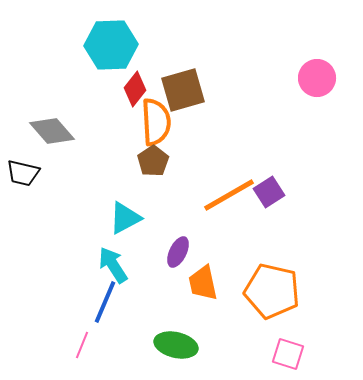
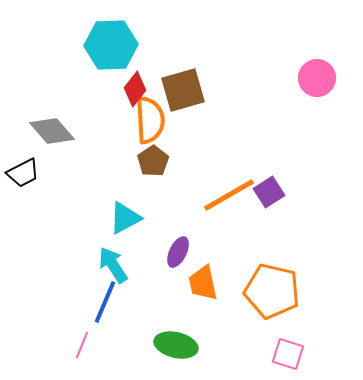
orange semicircle: moved 6 px left, 2 px up
black trapezoid: rotated 40 degrees counterclockwise
